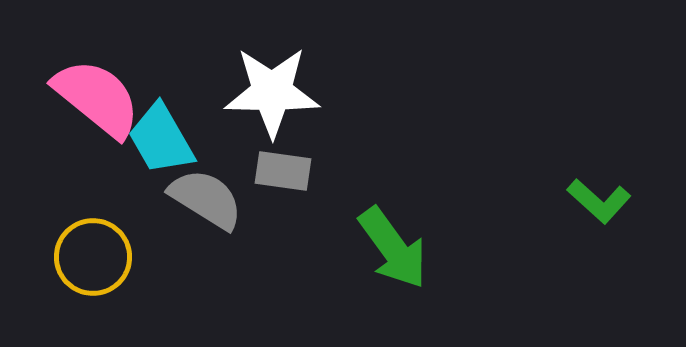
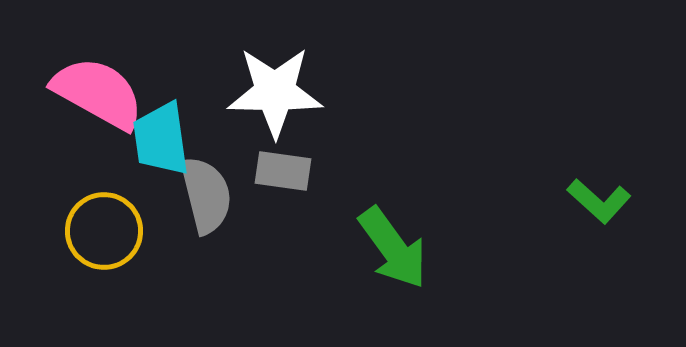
white star: moved 3 px right
pink semicircle: moved 1 px right, 5 px up; rotated 10 degrees counterclockwise
cyan trapezoid: rotated 22 degrees clockwise
gray semicircle: moved 4 px up; rotated 44 degrees clockwise
yellow circle: moved 11 px right, 26 px up
